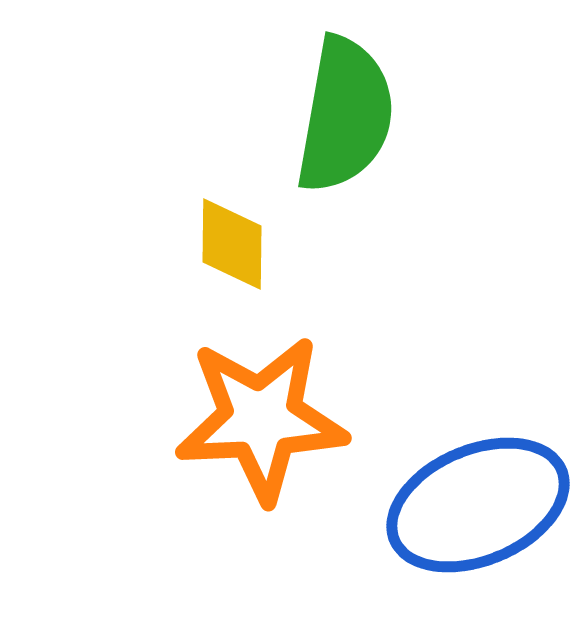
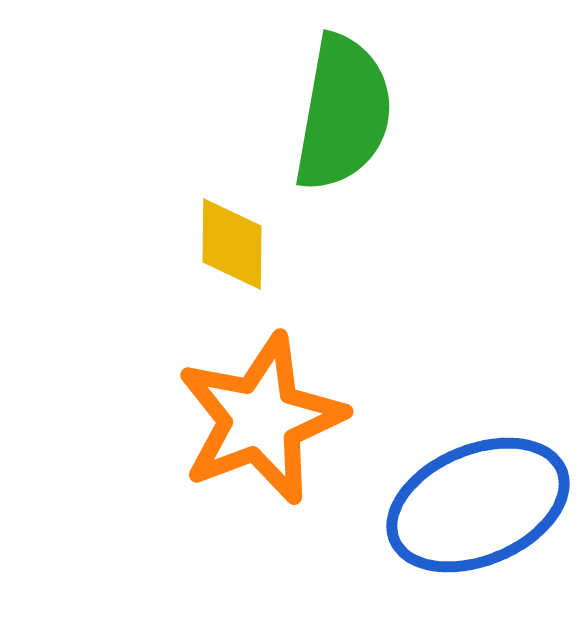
green semicircle: moved 2 px left, 2 px up
orange star: rotated 18 degrees counterclockwise
